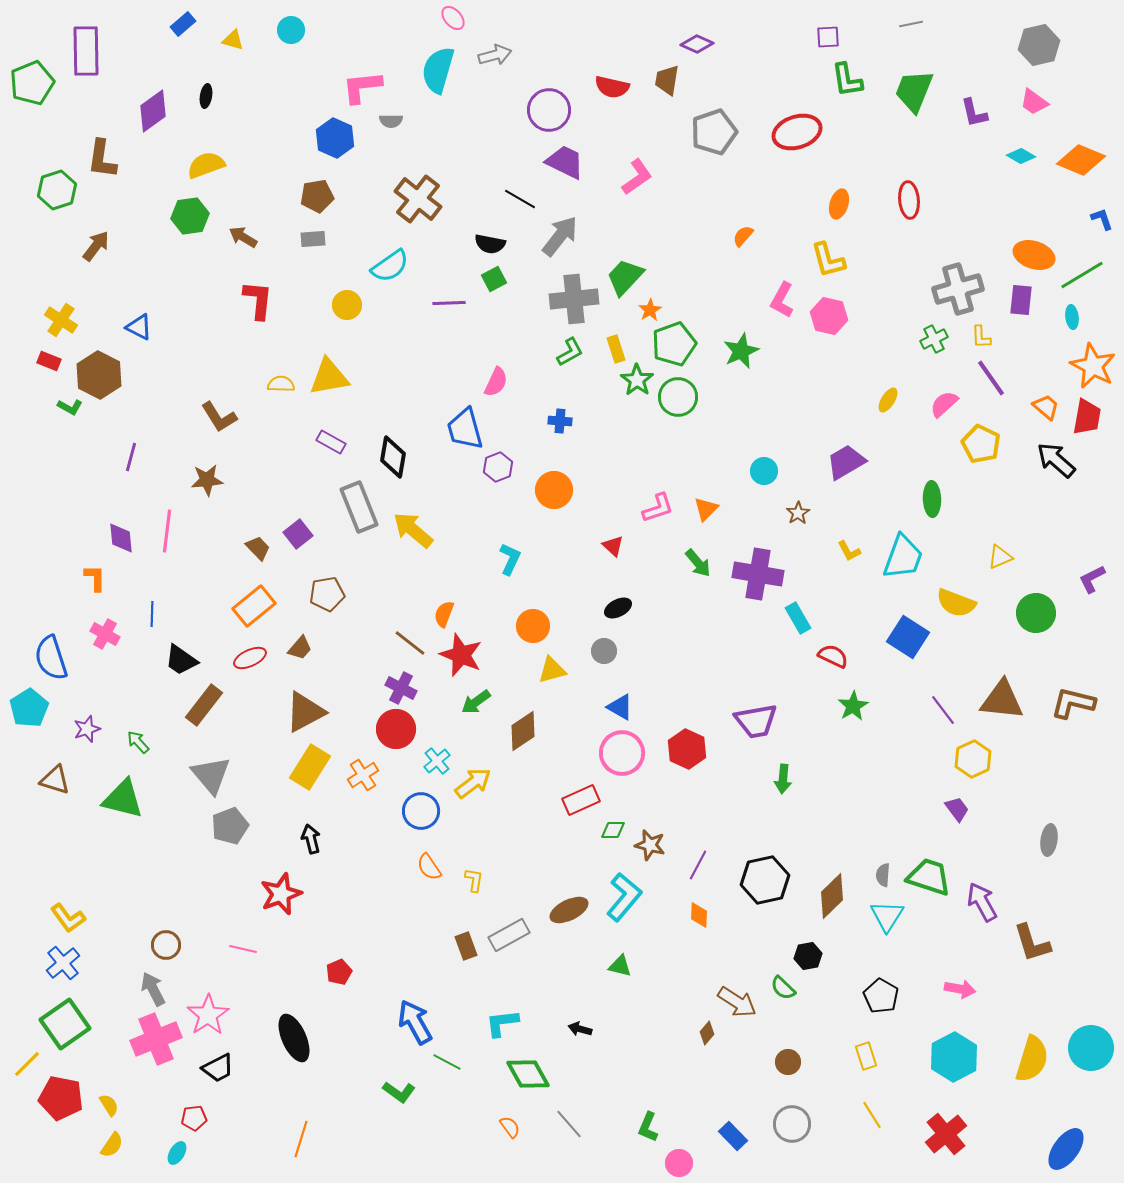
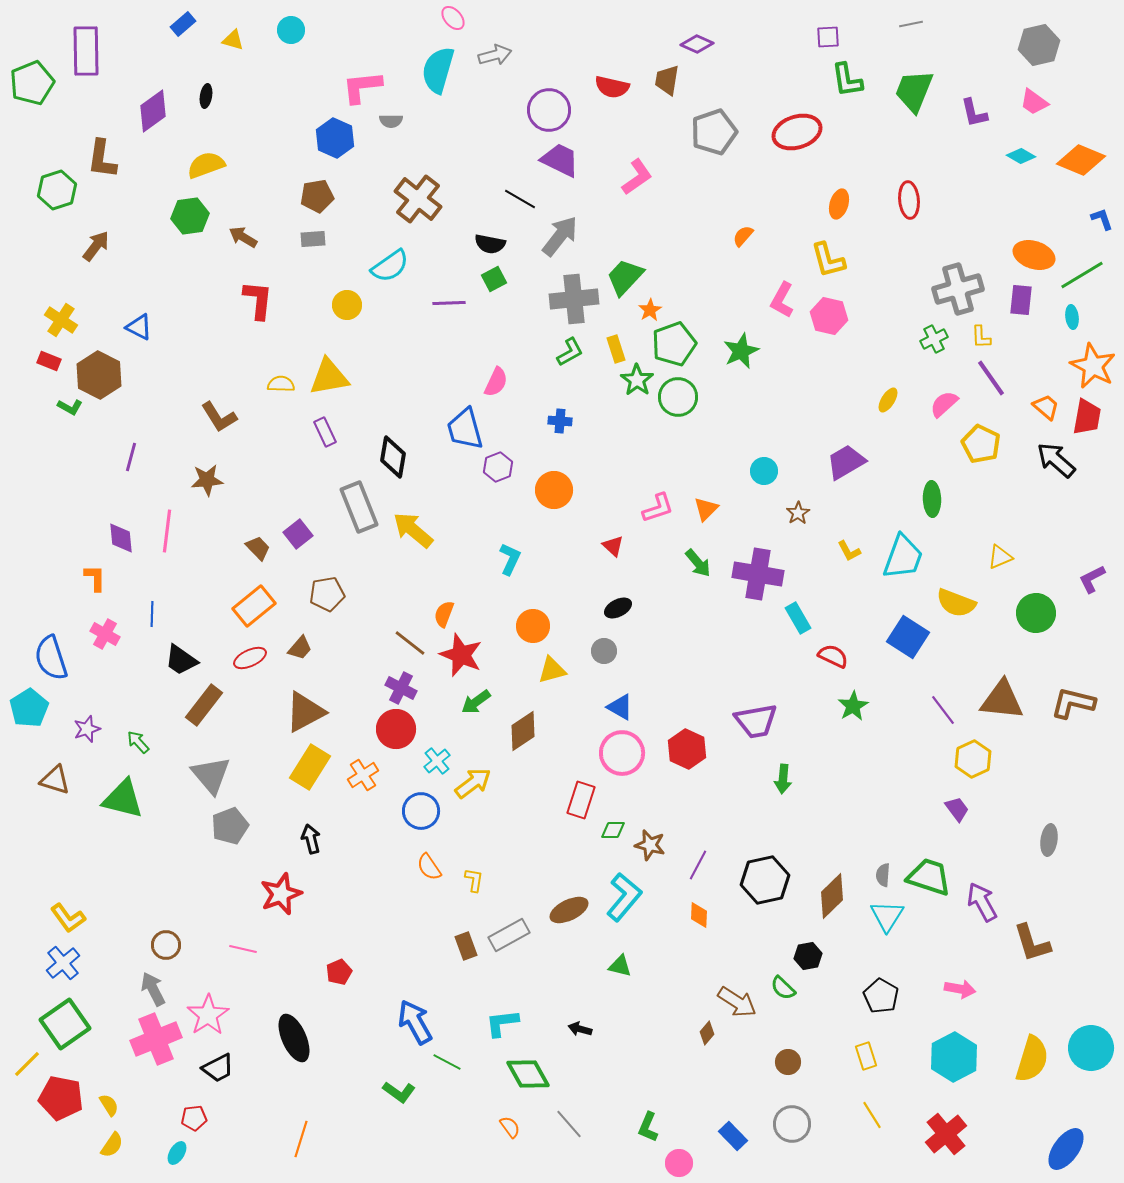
purple trapezoid at (565, 162): moved 5 px left, 2 px up
purple rectangle at (331, 442): moved 6 px left, 10 px up; rotated 36 degrees clockwise
red rectangle at (581, 800): rotated 48 degrees counterclockwise
